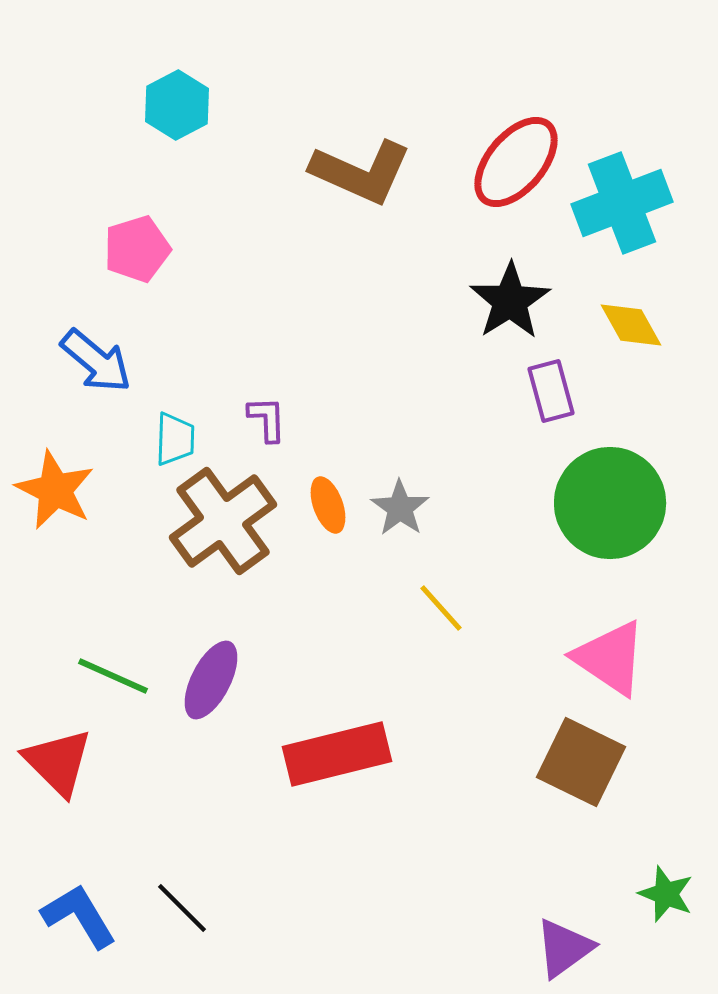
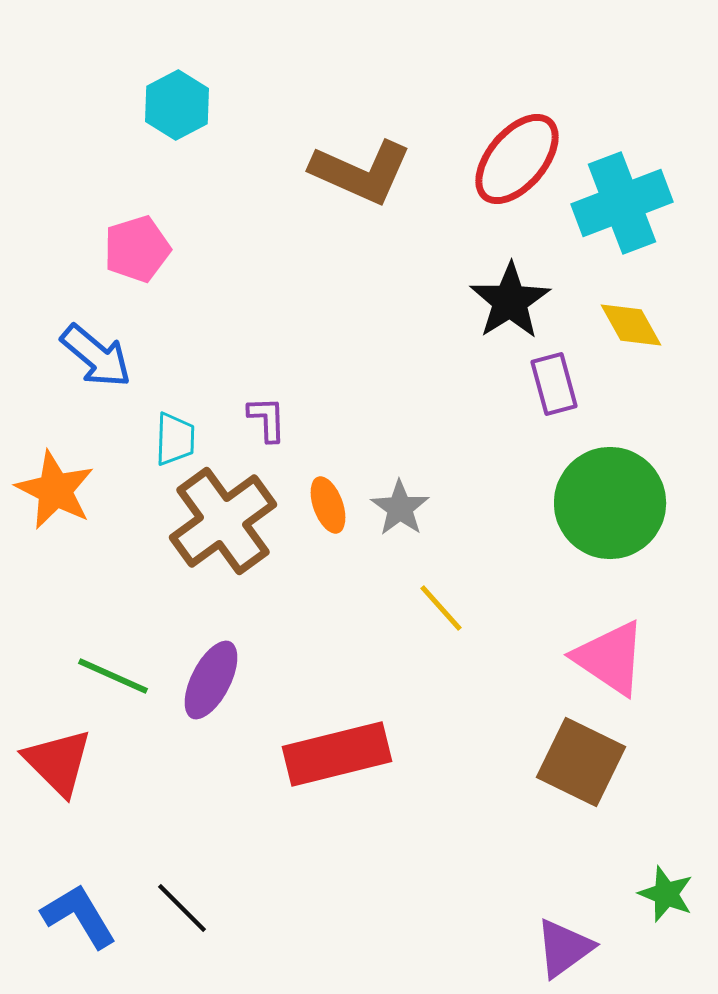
red ellipse: moved 1 px right, 3 px up
blue arrow: moved 5 px up
purple rectangle: moved 3 px right, 7 px up
